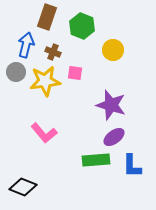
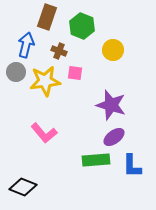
brown cross: moved 6 px right, 1 px up
